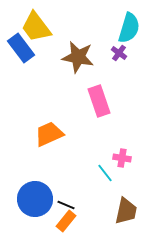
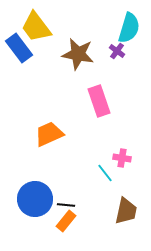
blue rectangle: moved 2 px left
purple cross: moved 2 px left, 2 px up
brown star: moved 3 px up
black line: rotated 18 degrees counterclockwise
